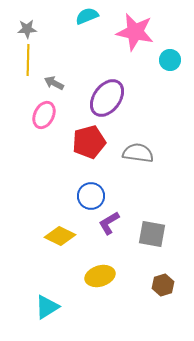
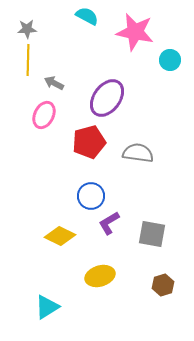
cyan semicircle: rotated 50 degrees clockwise
